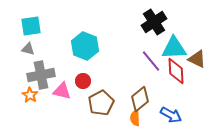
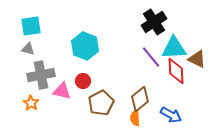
purple line: moved 4 px up
orange star: moved 1 px right, 8 px down
